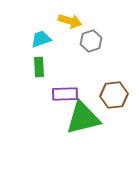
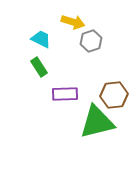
yellow arrow: moved 3 px right, 1 px down
cyan trapezoid: rotated 45 degrees clockwise
green rectangle: rotated 30 degrees counterclockwise
green triangle: moved 14 px right, 4 px down
